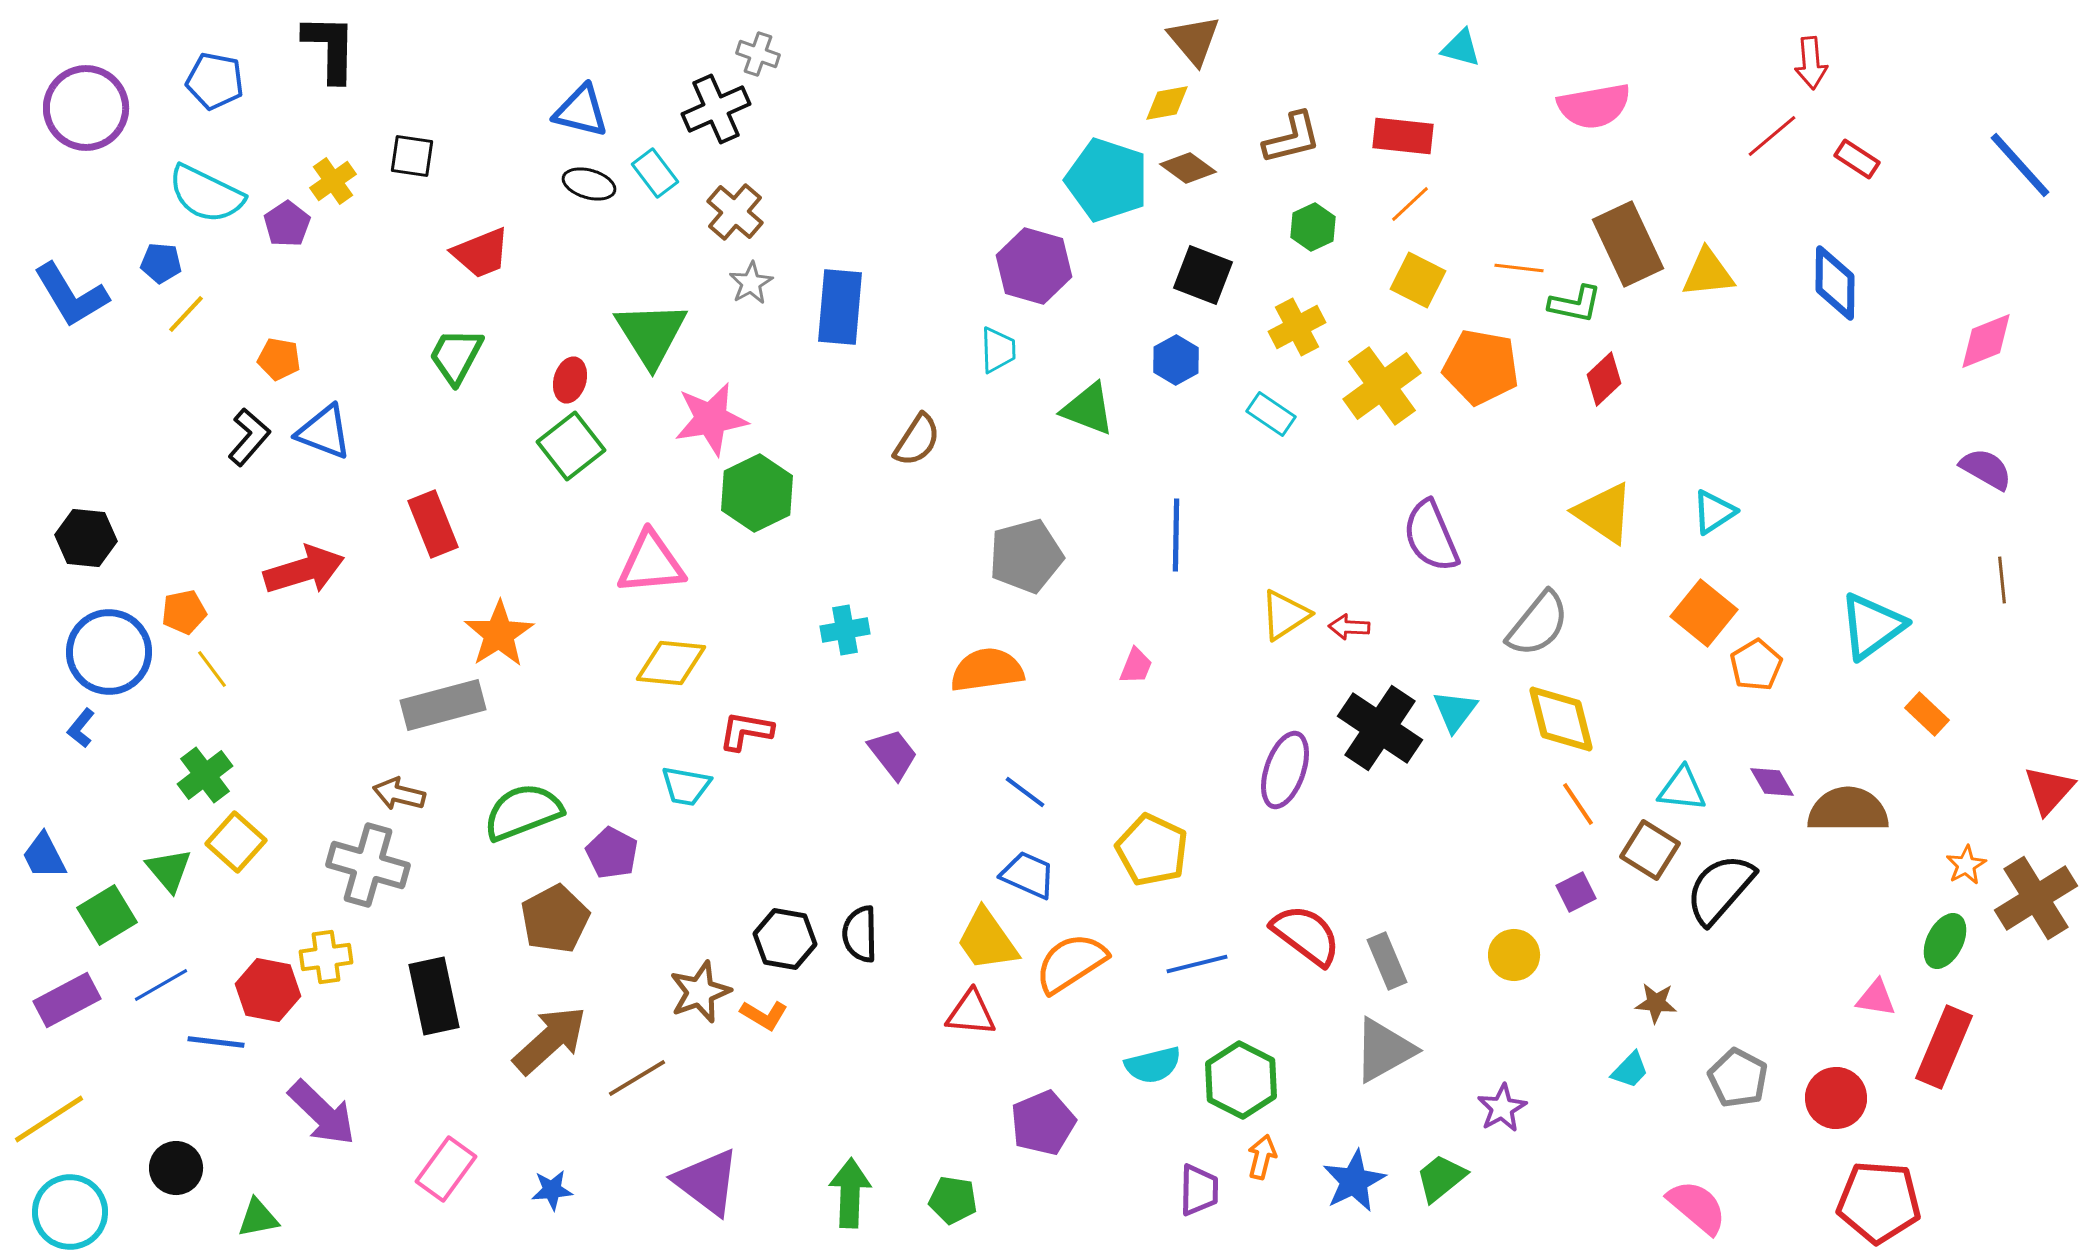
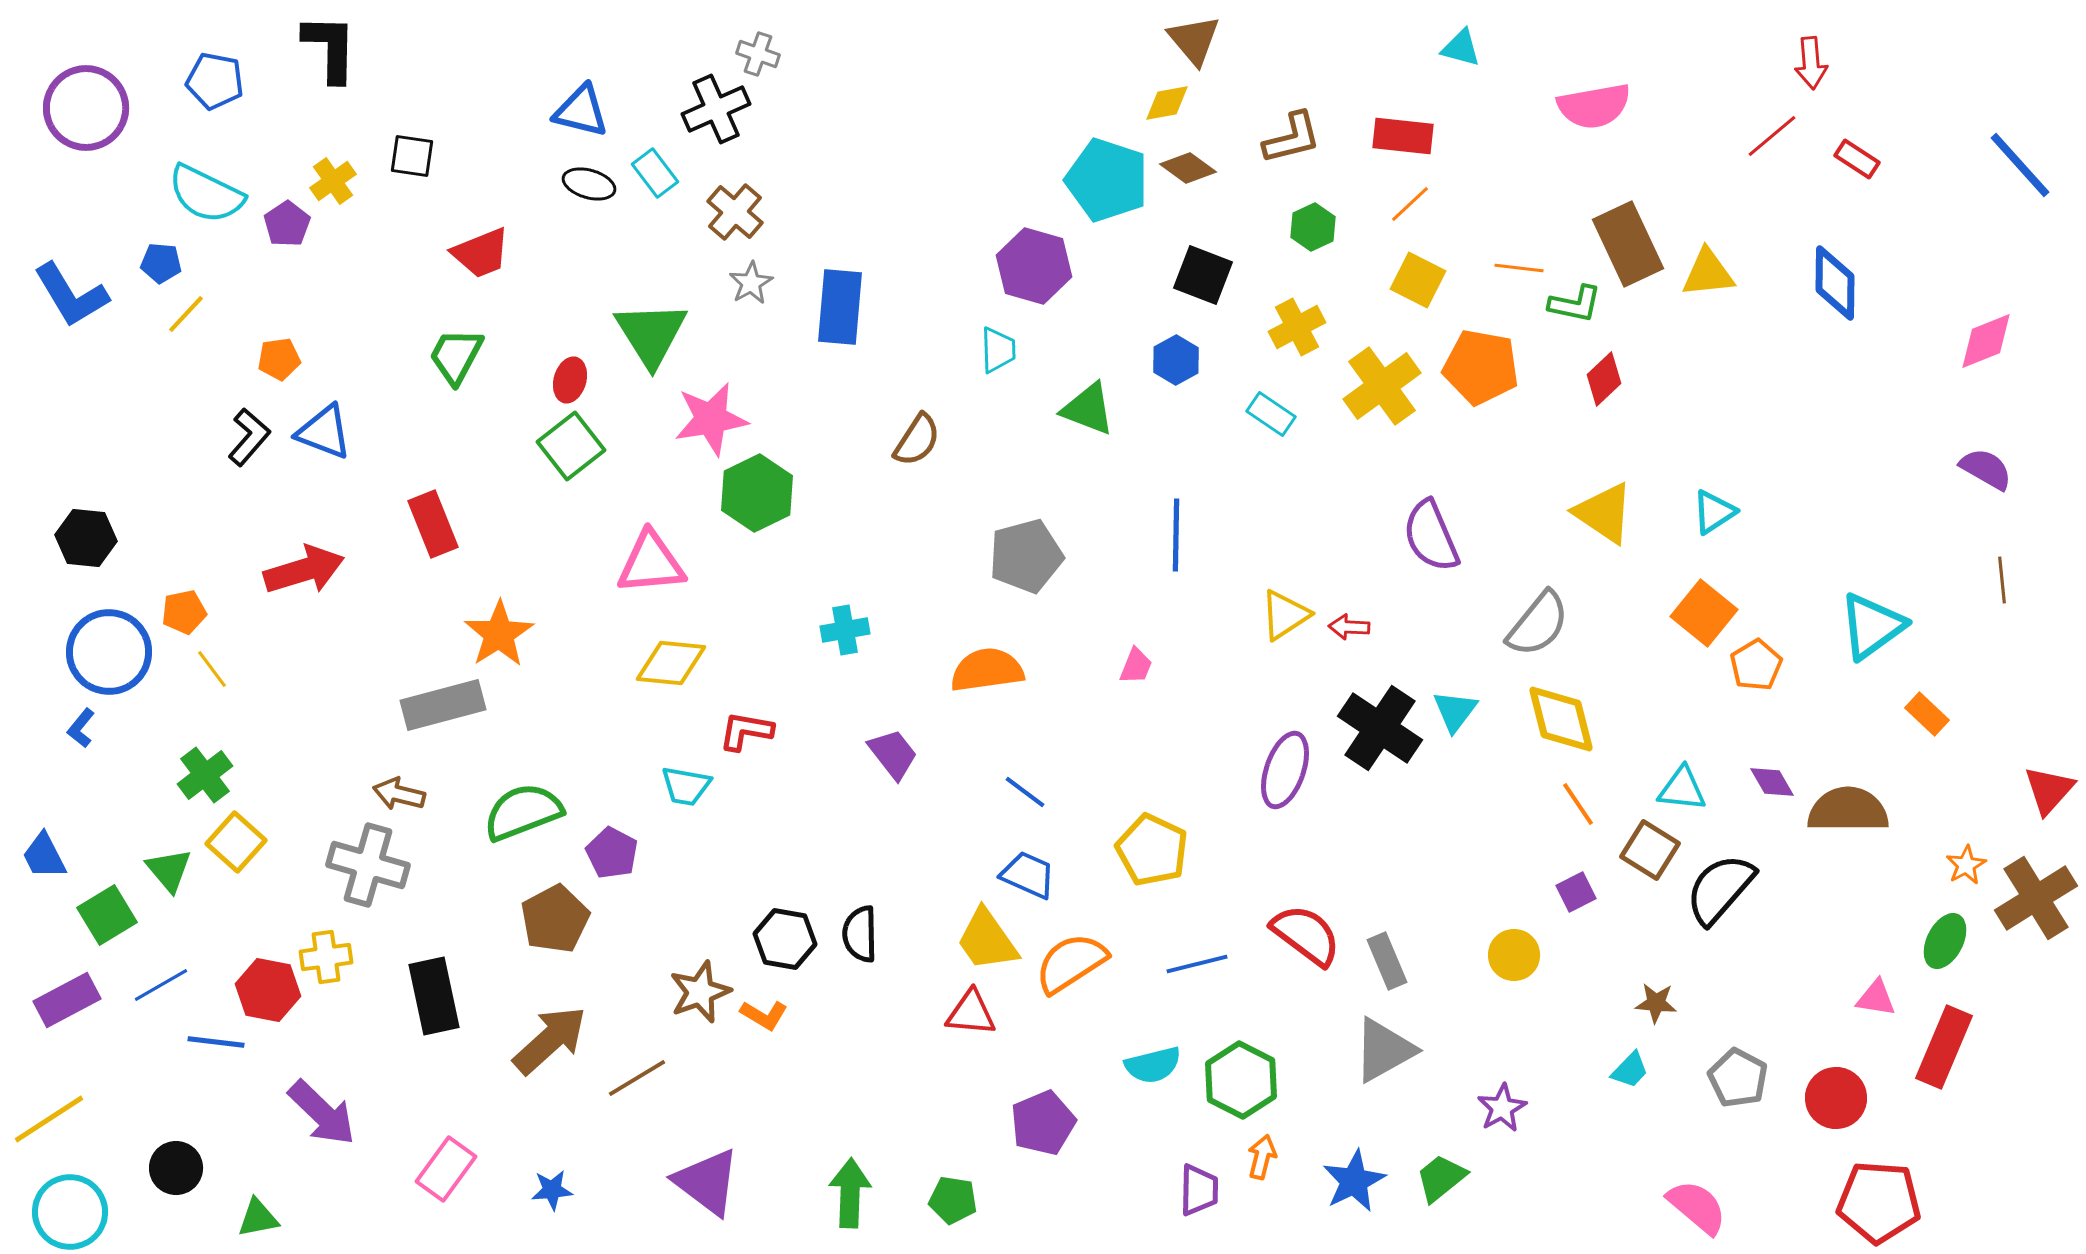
orange pentagon at (279, 359): rotated 18 degrees counterclockwise
